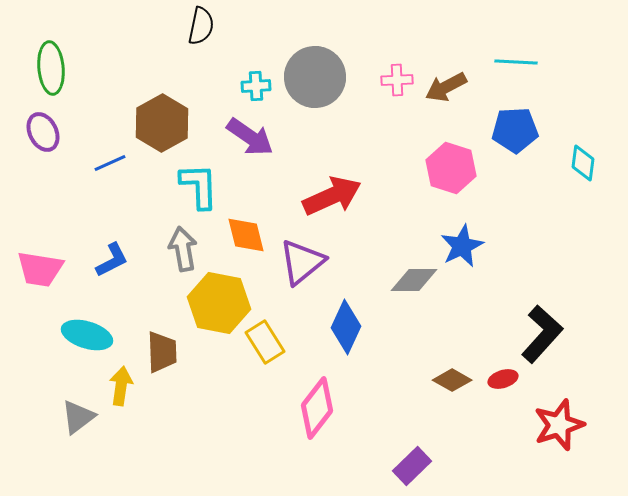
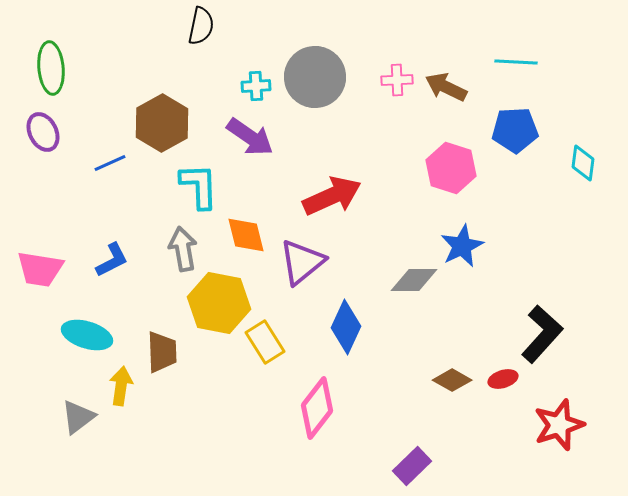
brown arrow: rotated 54 degrees clockwise
